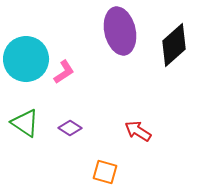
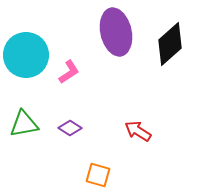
purple ellipse: moved 4 px left, 1 px down
black diamond: moved 4 px left, 1 px up
cyan circle: moved 4 px up
pink L-shape: moved 5 px right
green triangle: moved 1 px left, 1 px down; rotated 44 degrees counterclockwise
orange square: moved 7 px left, 3 px down
